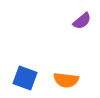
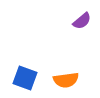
orange semicircle: rotated 15 degrees counterclockwise
